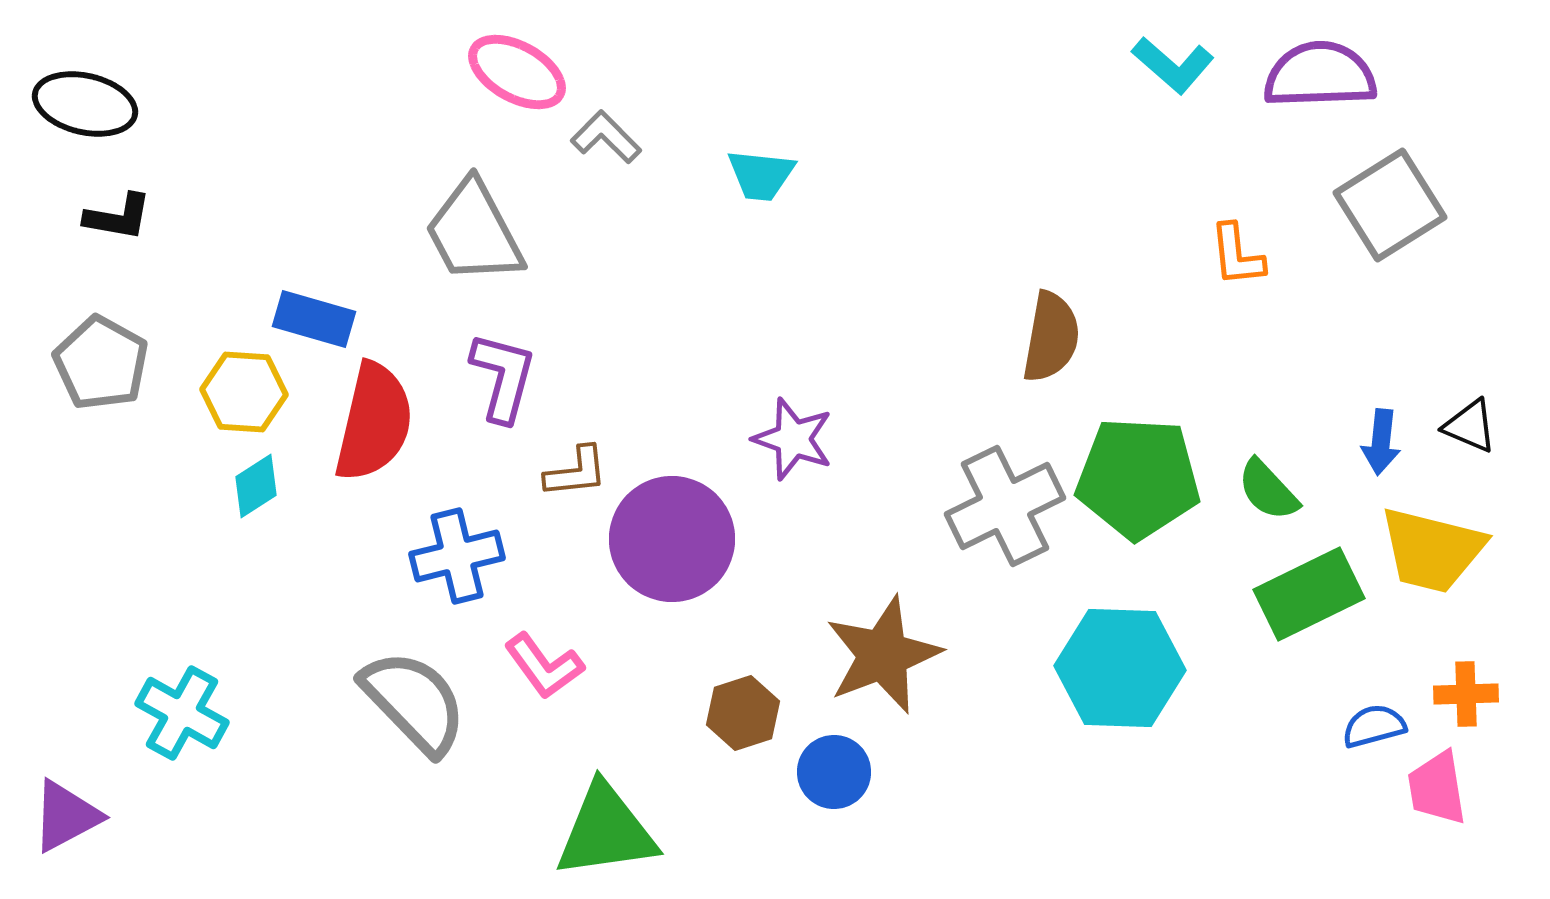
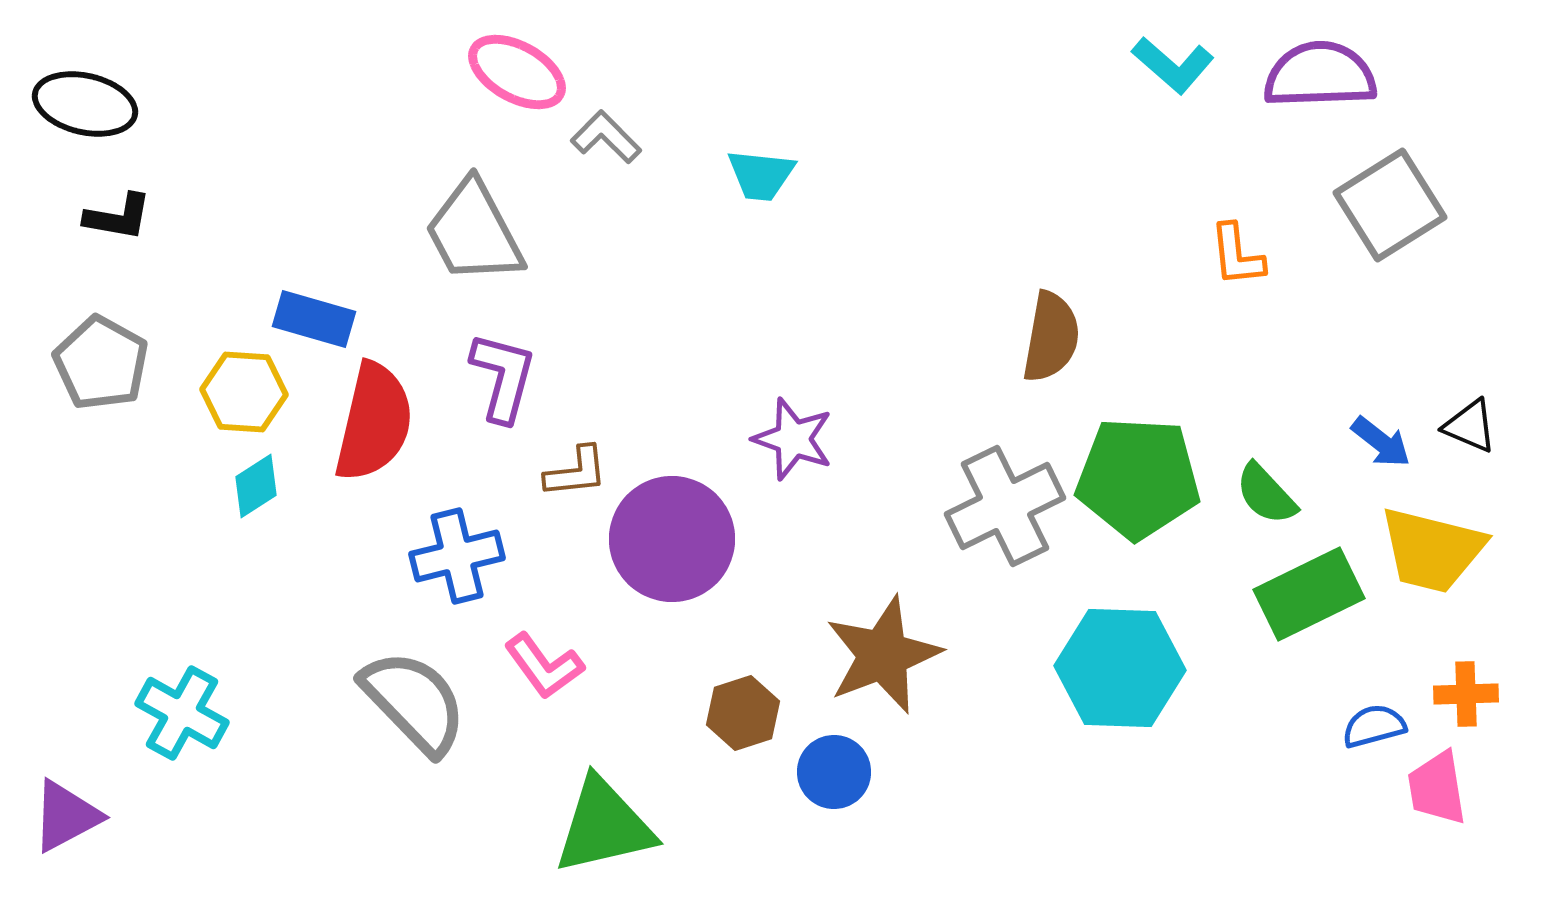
blue arrow: rotated 58 degrees counterclockwise
green semicircle: moved 2 px left, 4 px down
green triangle: moved 2 px left, 5 px up; rotated 5 degrees counterclockwise
